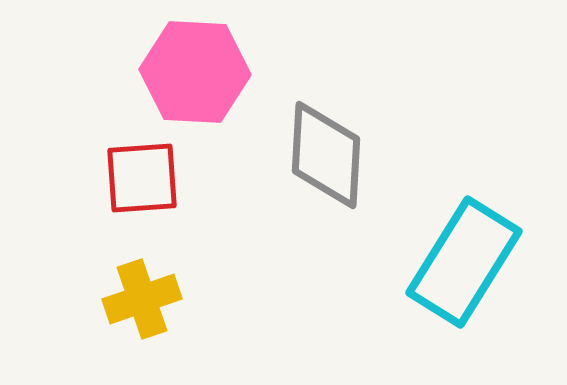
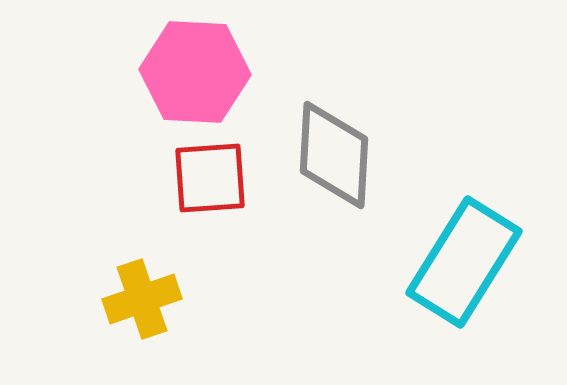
gray diamond: moved 8 px right
red square: moved 68 px right
